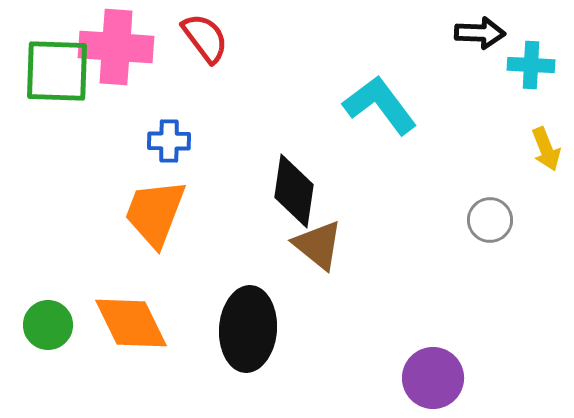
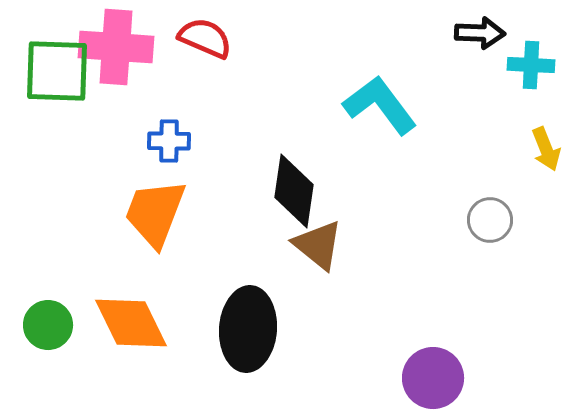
red semicircle: rotated 30 degrees counterclockwise
